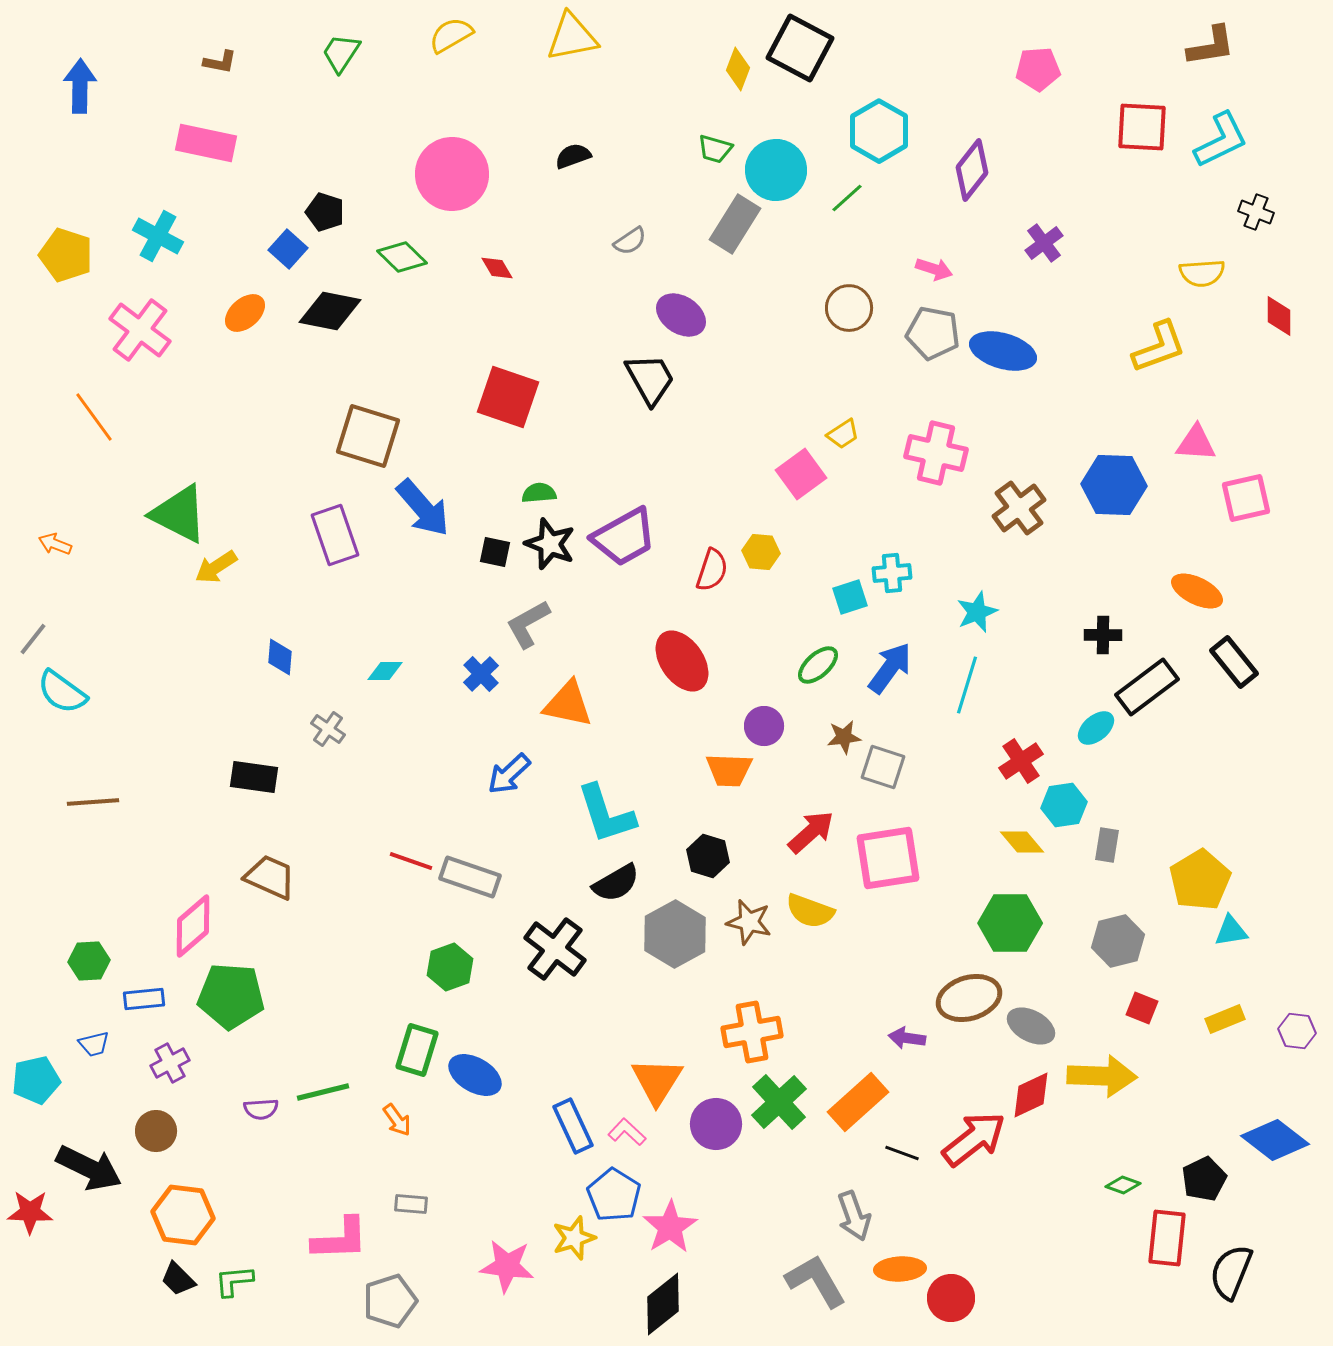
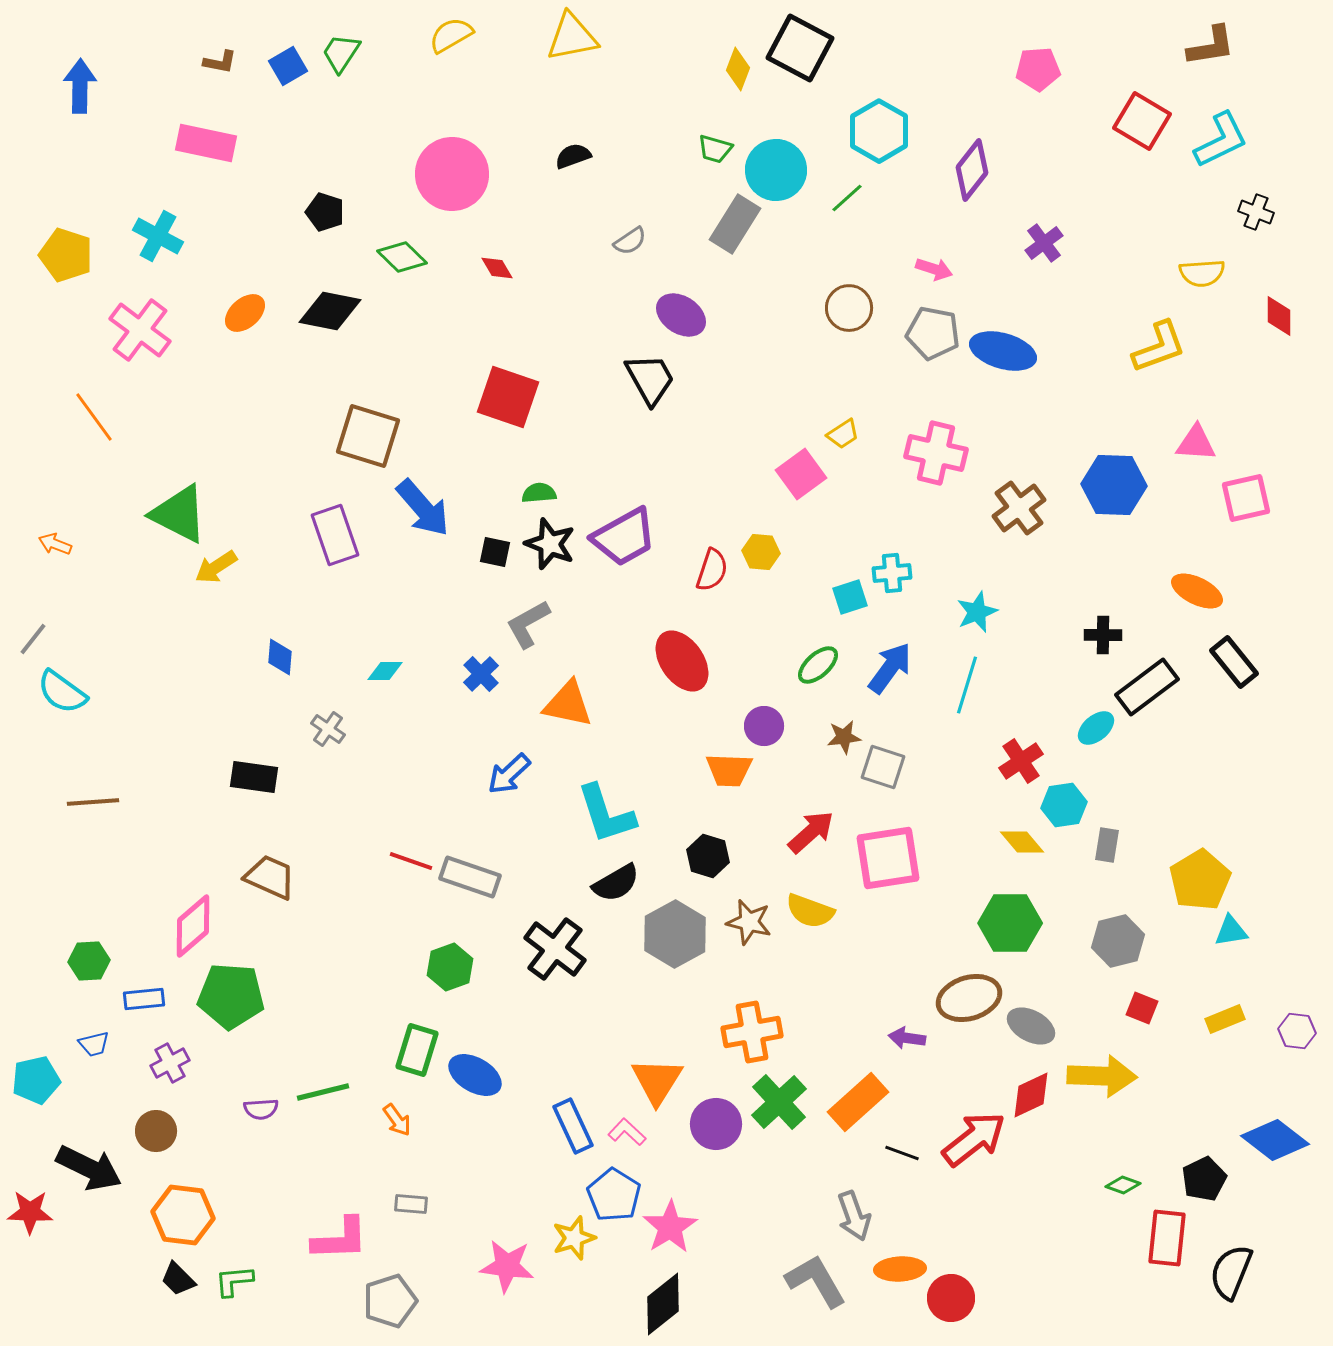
red square at (1142, 127): moved 6 px up; rotated 28 degrees clockwise
blue square at (288, 249): moved 183 px up; rotated 18 degrees clockwise
